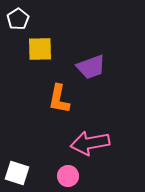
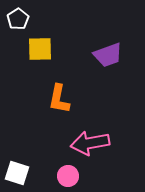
purple trapezoid: moved 17 px right, 12 px up
